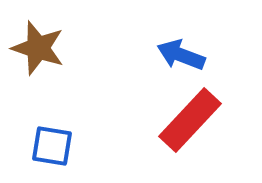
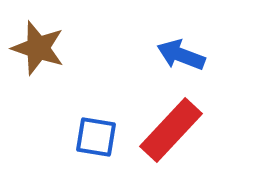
red rectangle: moved 19 px left, 10 px down
blue square: moved 44 px right, 9 px up
